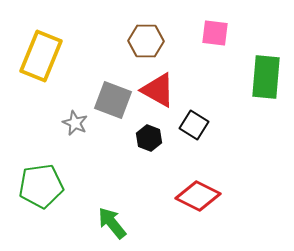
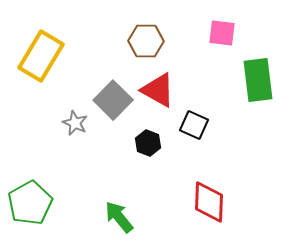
pink square: moved 7 px right
yellow rectangle: rotated 9 degrees clockwise
green rectangle: moved 8 px left, 3 px down; rotated 12 degrees counterclockwise
gray square: rotated 24 degrees clockwise
black square: rotated 8 degrees counterclockwise
black hexagon: moved 1 px left, 5 px down
green pentagon: moved 11 px left, 17 px down; rotated 21 degrees counterclockwise
red diamond: moved 11 px right, 6 px down; rotated 66 degrees clockwise
green arrow: moved 7 px right, 6 px up
